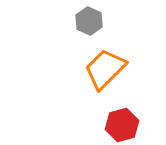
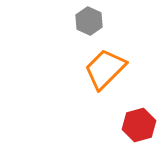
red hexagon: moved 17 px right
